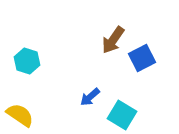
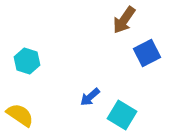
brown arrow: moved 11 px right, 20 px up
blue square: moved 5 px right, 5 px up
